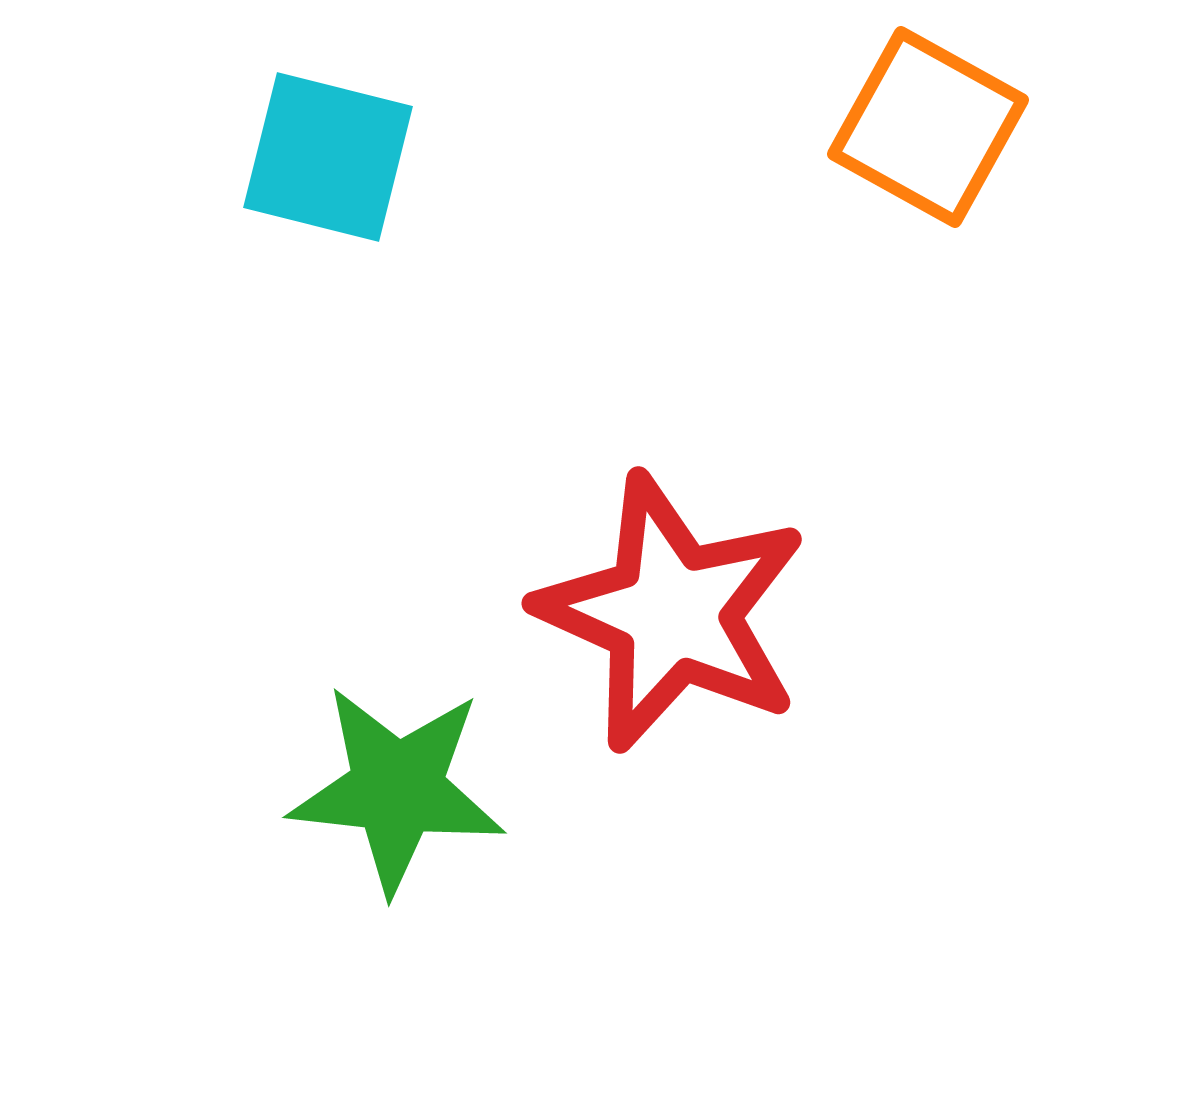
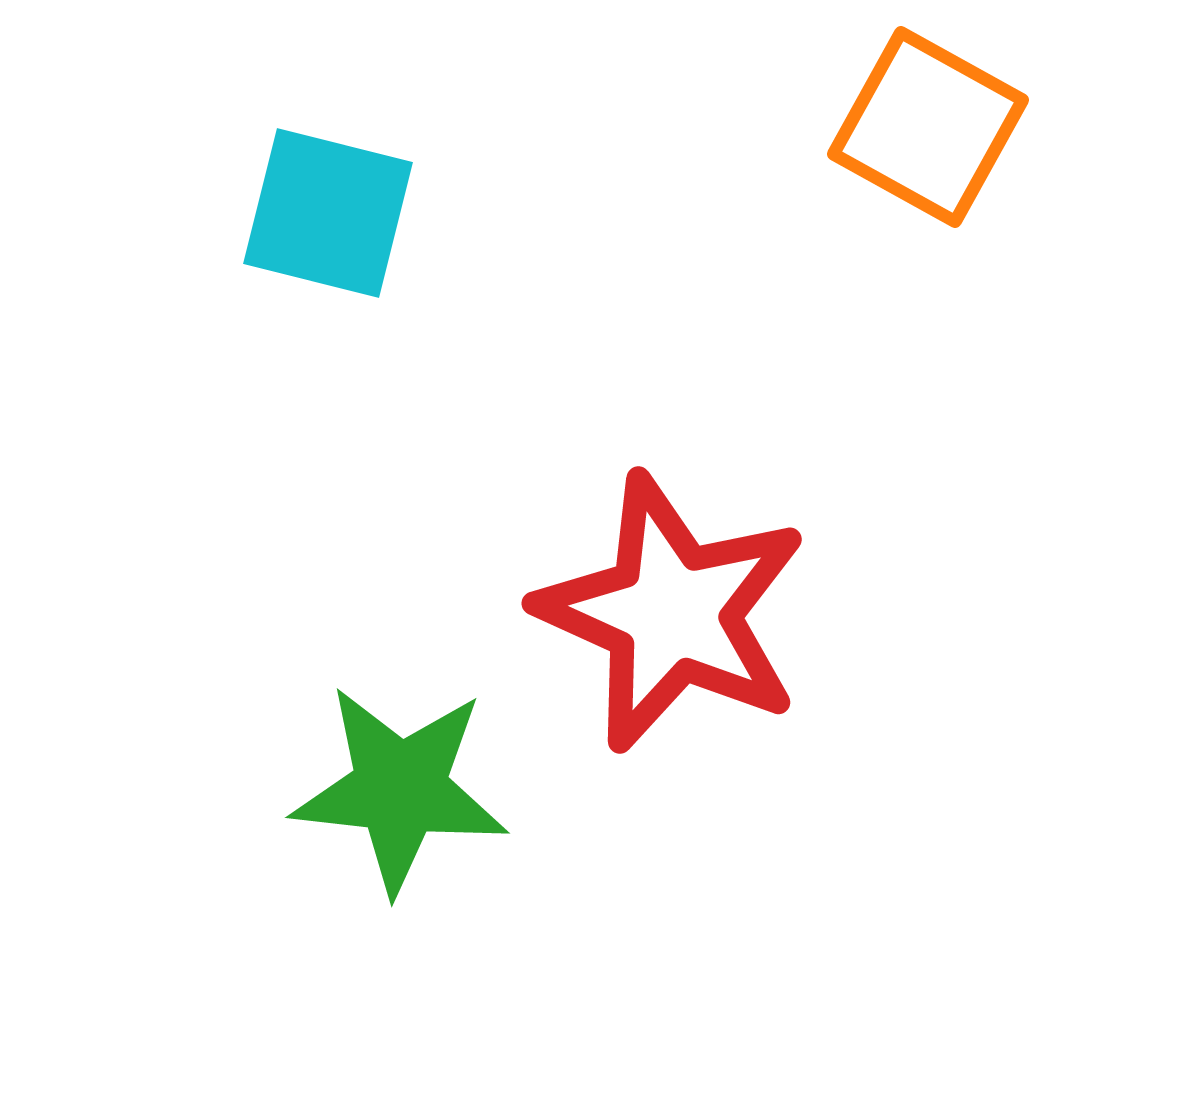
cyan square: moved 56 px down
green star: moved 3 px right
